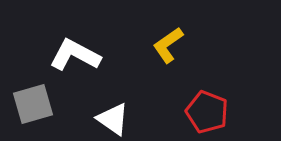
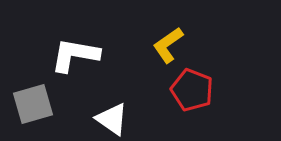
white L-shape: rotated 18 degrees counterclockwise
red pentagon: moved 15 px left, 22 px up
white triangle: moved 1 px left
